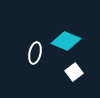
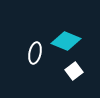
white square: moved 1 px up
